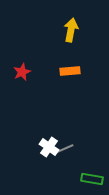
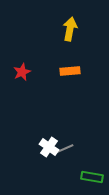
yellow arrow: moved 1 px left, 1 px up
green rectangle: moved 2 px up
